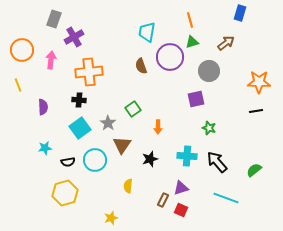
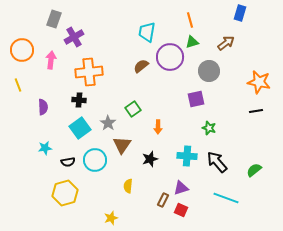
brown semicircle: rotated 70 degrees clockwise
orange star: rotated 10 degrees clockwise
